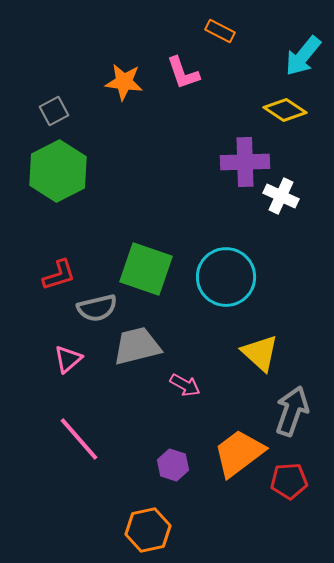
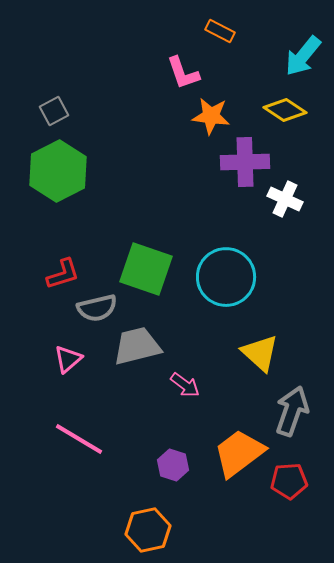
orange star: moved 87 px right, 34 px down
white cross: moved 4 px right, 3 px down
red L-shape: moved 4 px right, 1 px up
pink arrow: rotated 8 degrees clockwise
pink line: rotated 18 degrees counterclockwise
